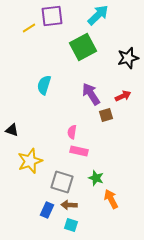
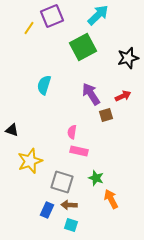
purple square: rotated 15 degrees counterclockwise
yellow line: rotated 24 degrees counterclockwise
